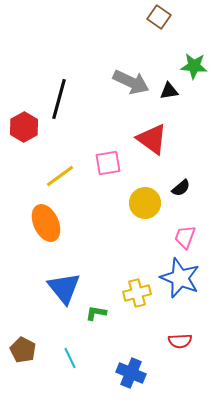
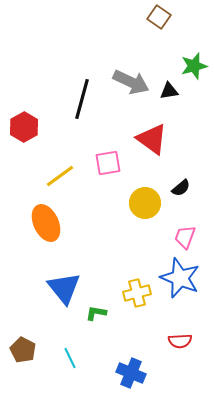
green star: rotated 20 degrees counterclockwise
black line: moved 23 px right
